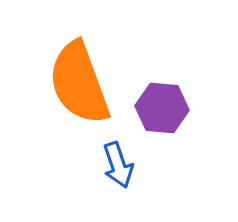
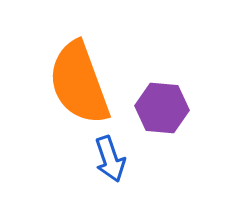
blue arrow: moved 8 px left, 6 px up
